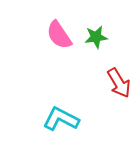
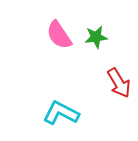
cyan L-shape: moved 6 px up
